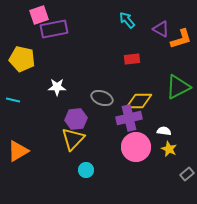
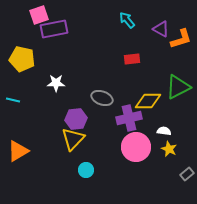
white star: moved 1 px left, 4 px up
yellow diamond: moved 9 px right
